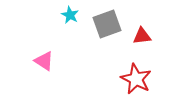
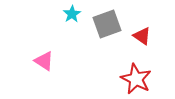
cyan star: moved 2 px right, 1 px up; rotated 12 degrees clockwise
red triangle: rotated 42 degrees clockwise
